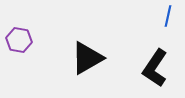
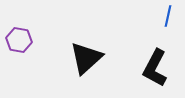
black triangle: moved 1 px left; rotated 12 degrees counterclockwise
black L-shape: rotated 6 degrees counterclockwise
